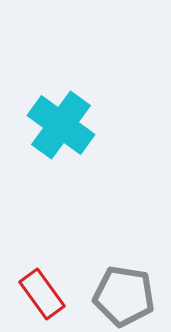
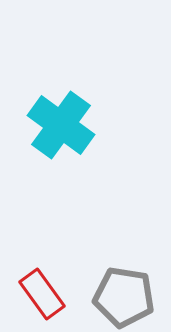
gray pentagon: moved 1 px down
